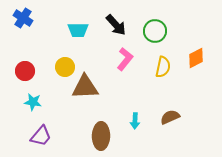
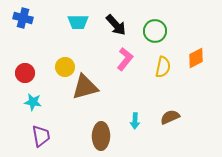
blue cross: rotated 18 degrees counterclockwise
cyan trapezoid: moved 8 px up
red circle: moved 2 px down
brown triangle: rotated 12 degrees counterclockwise
purple trapezoid: rotated 50 degrees counterclockwise
